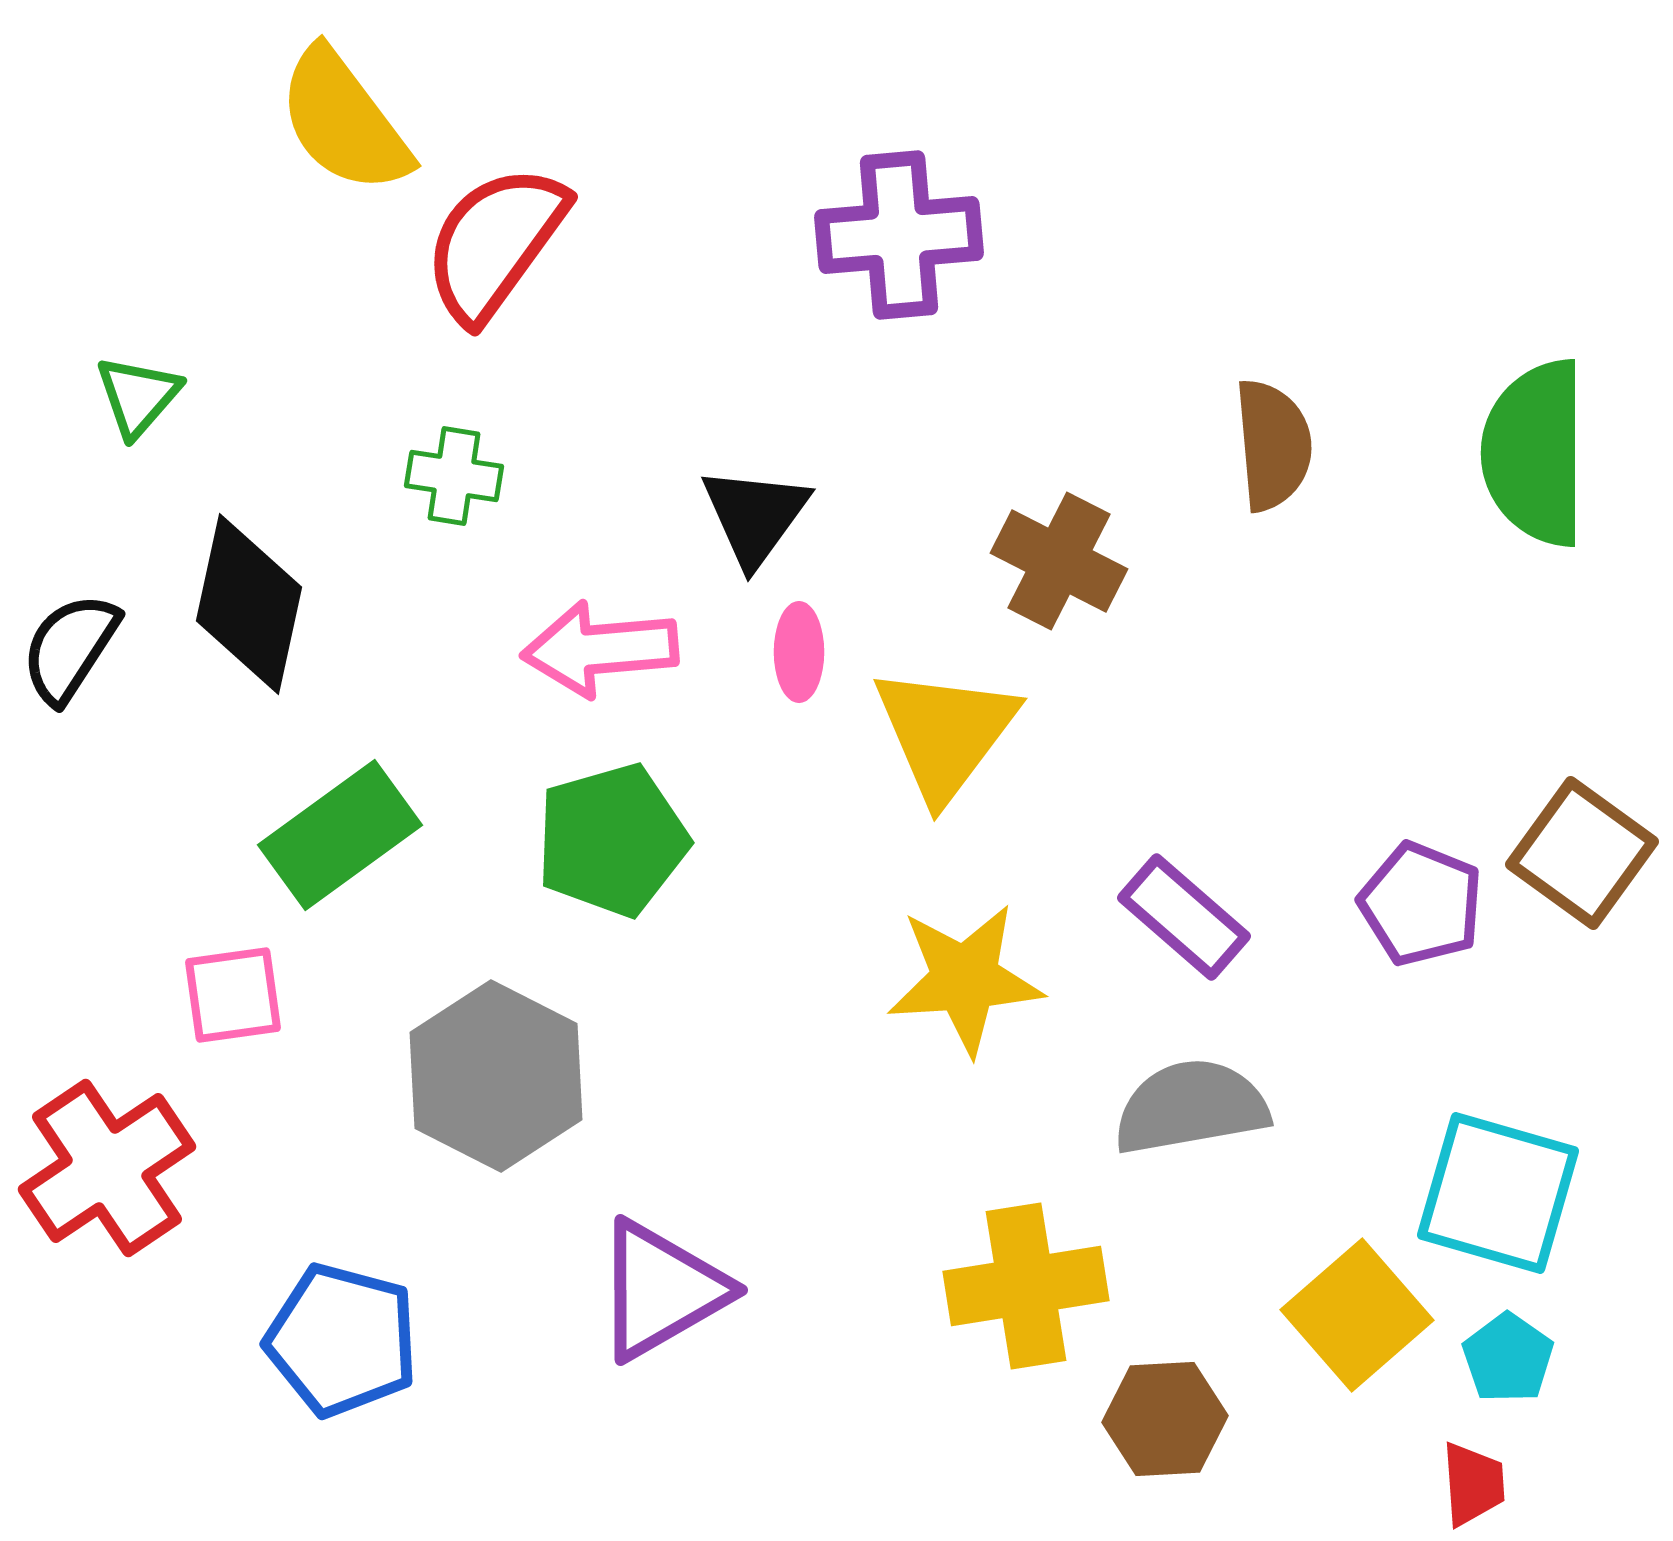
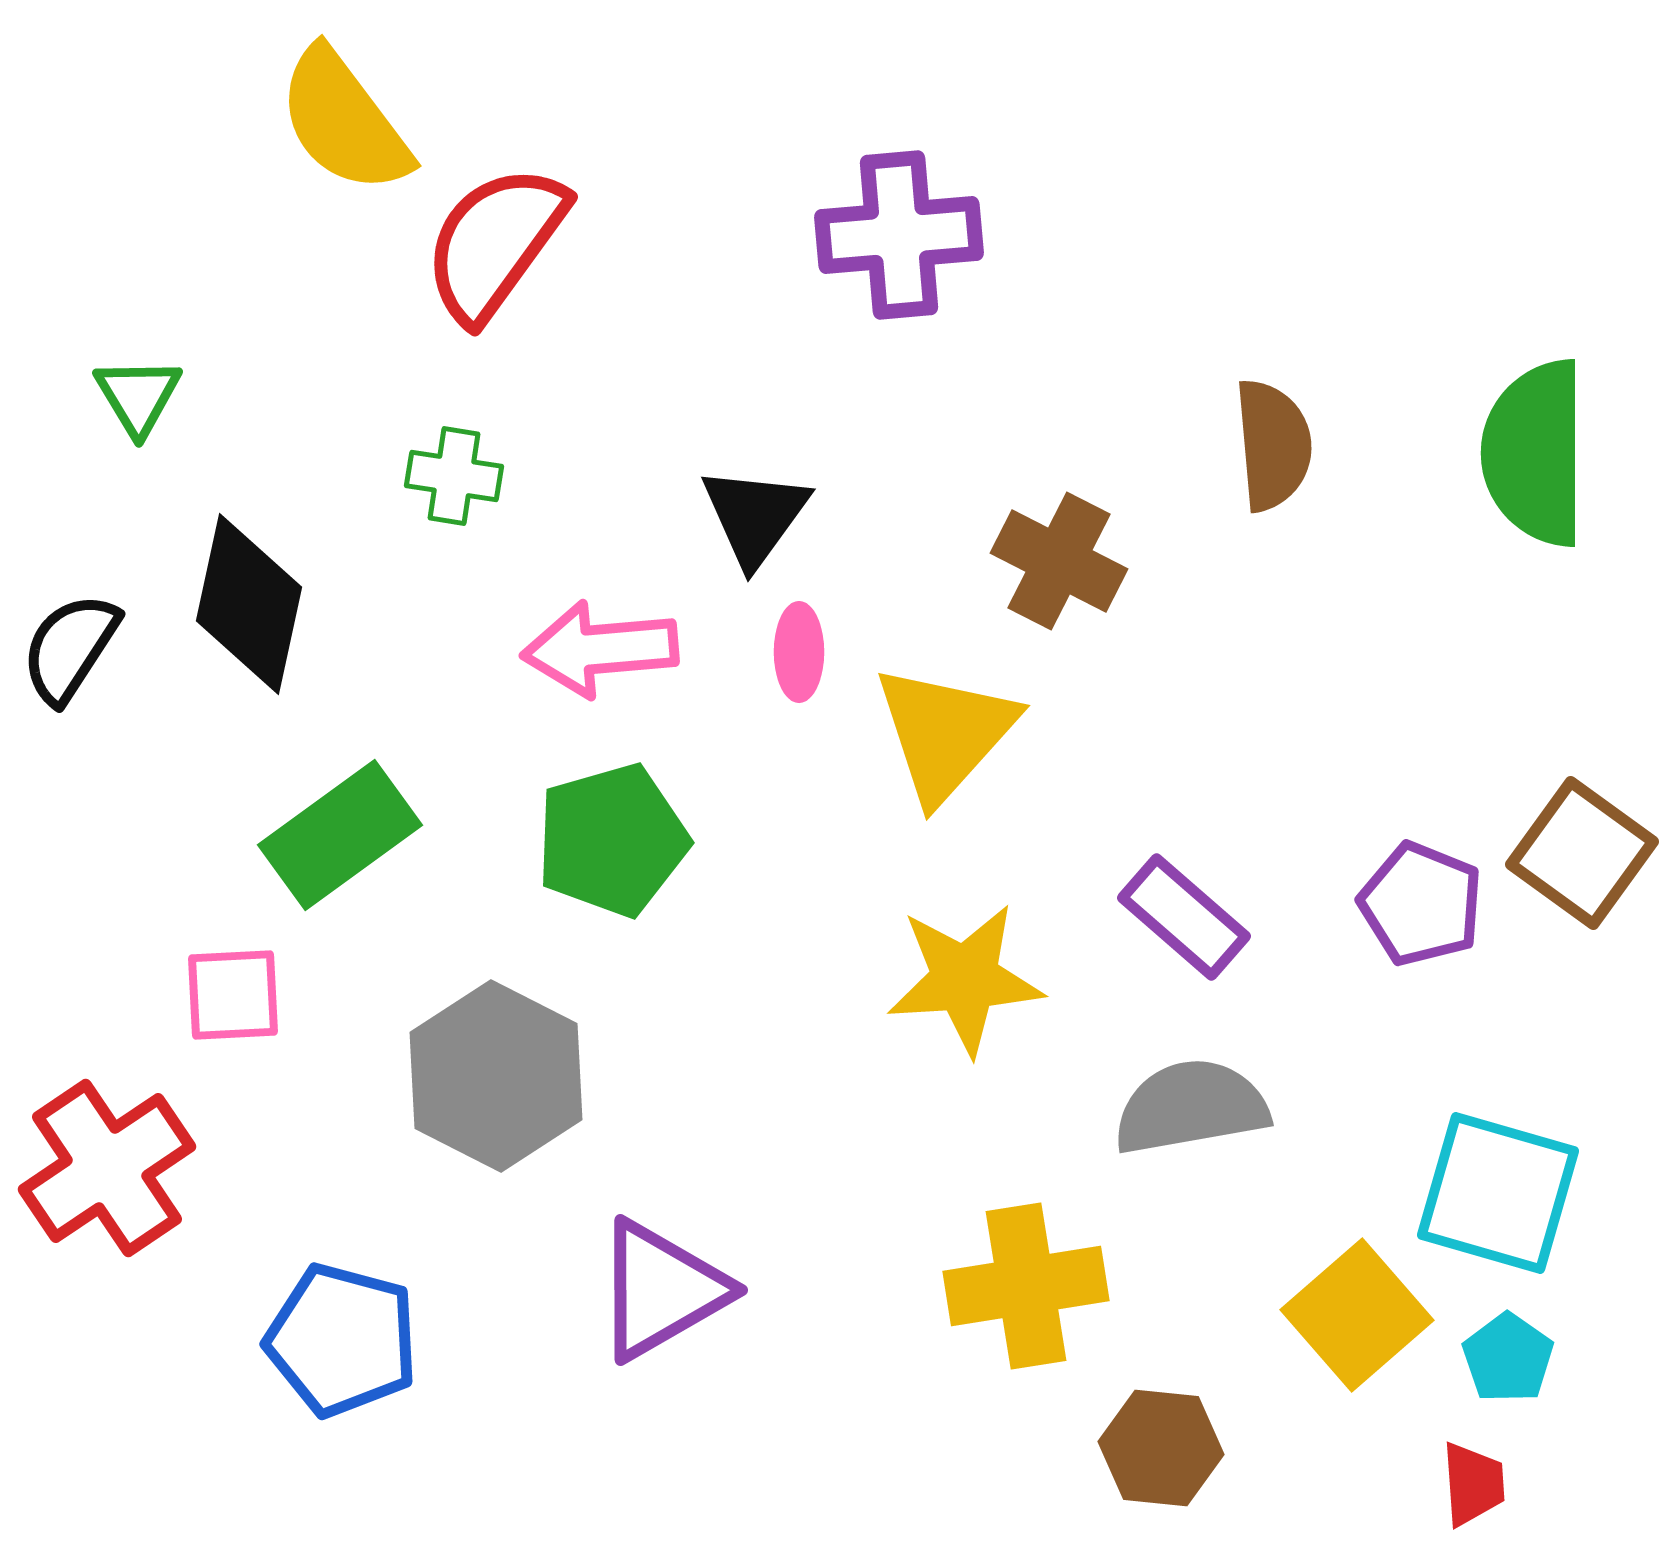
green triangle: rotated 12 degrees counterclockwise
yellow triangle: rotated 5 degrees clockwise
pink square: rotated 5 degrees clockwise
brown hexagon: moved 4 px left, 29 px down; rotated 9 degrees clockwise
